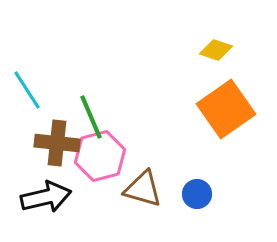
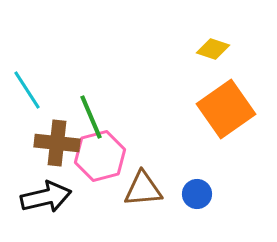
yellow diamond: moved 3 px left, 1 px up
brown triangle: rotated 21 degrees counterclockwise
